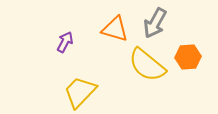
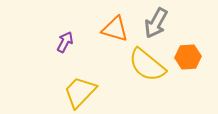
gray arrow: moved 1 px right
